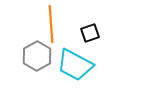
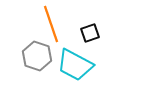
orange line: rotated 15 degrees counterclockwise
gray hexagon: rotated 12 degrees counterclockwise
